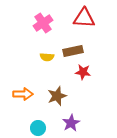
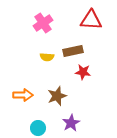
red triangle: moved 7 px right, 2 px down
orange arrow: moved 1 px down
